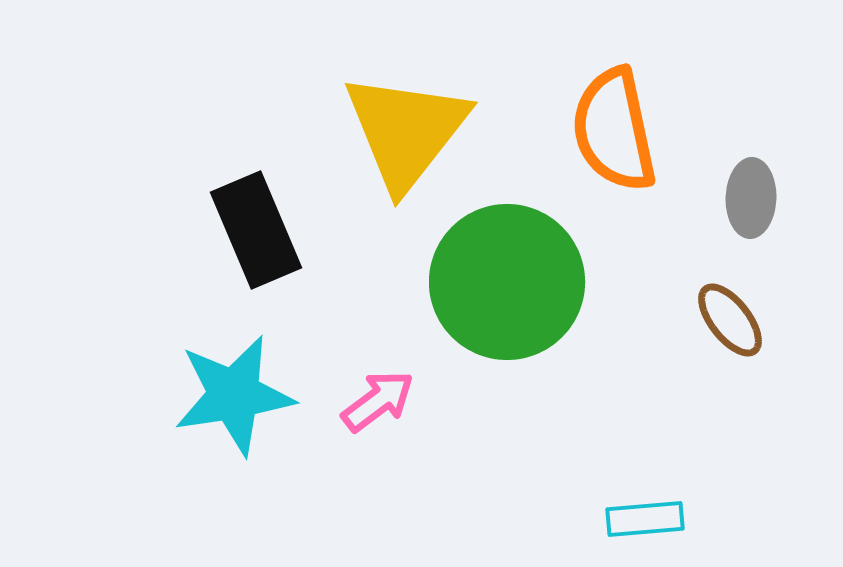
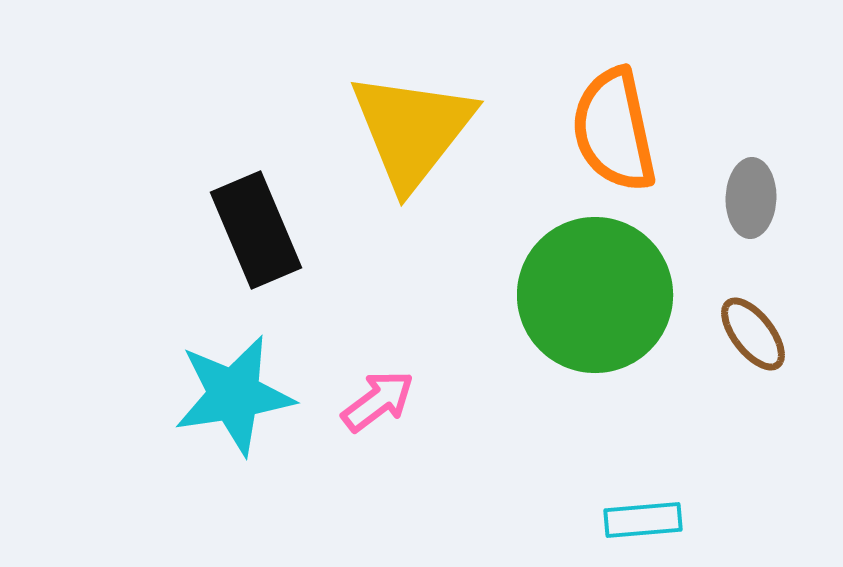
yellow triangle: moved 6 px right, 1 px up
green circle: moved 88 px right, 13 px down
brown ellipse: moved 23 px right, 14 px down
cyan rectangle: moved 2 px left, 1 px down
